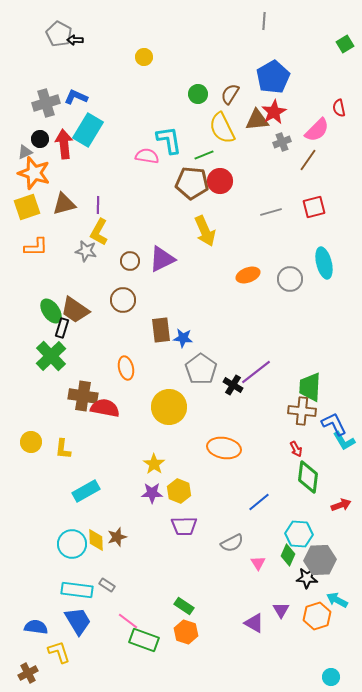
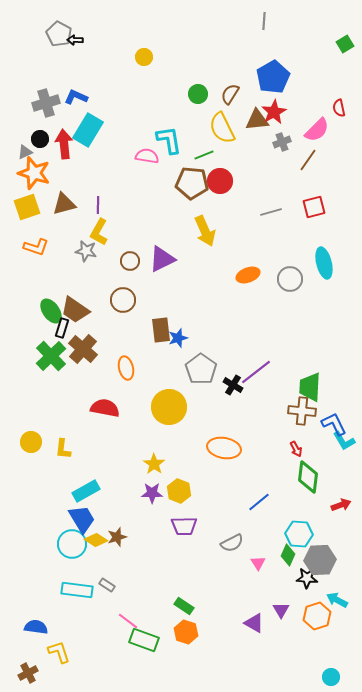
orange L-shape at (36, 247): rotated 20 degrees clockwise
blue star at (183, 338): moved 5 px left; rotated 24 degrees counterclockwise
brown cross at (83, 396): moved 47 px up; rotated 32 degrees clockwise
yellow diamond at (96, 540): rotated 55 degrees counterclockwise
blue trapezoid at (78, 621): moved 4 px right, 102 px up
